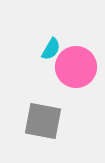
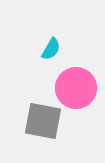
pink circle: moved 21 px down
